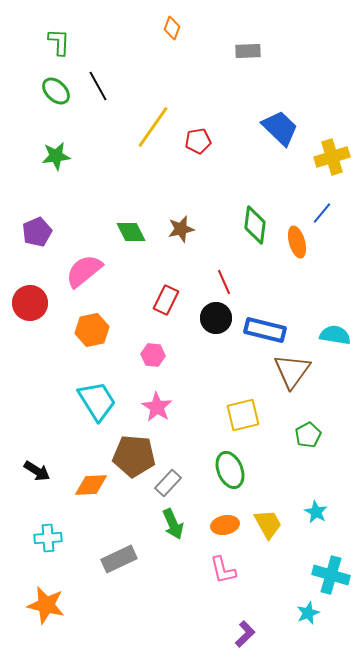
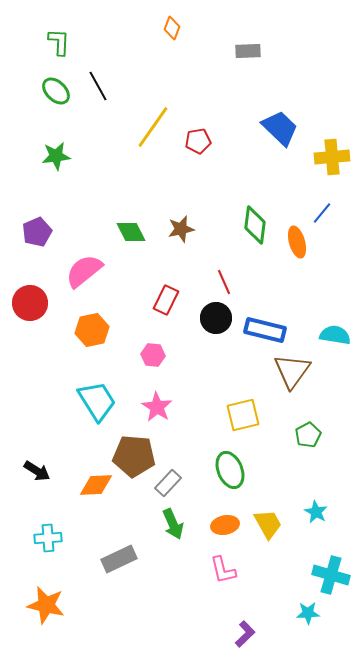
yellow cross at (332, 157): rotated 12 degrees clockwise
orange diamond at (91, 485): moved 5 px right
cyan star at (308, 613): rotated 20 degrees clockwise
